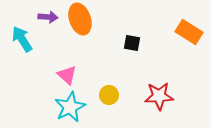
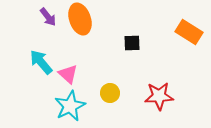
purple arrow: rotated 48 degrees clockwise
cyan arrow: moved 19 px right, 23 px down; rotated 8 degrees counterclockwise
black square: rotated 12 degrees counterclockwise
pink triangle: moved 1 px right, 1 px up
yellow circle: moved 1 px right, 2 px up
cyan star: moved 1 px up
